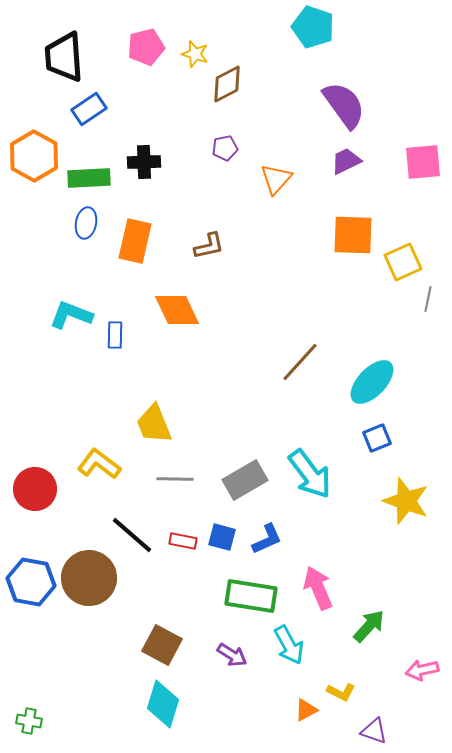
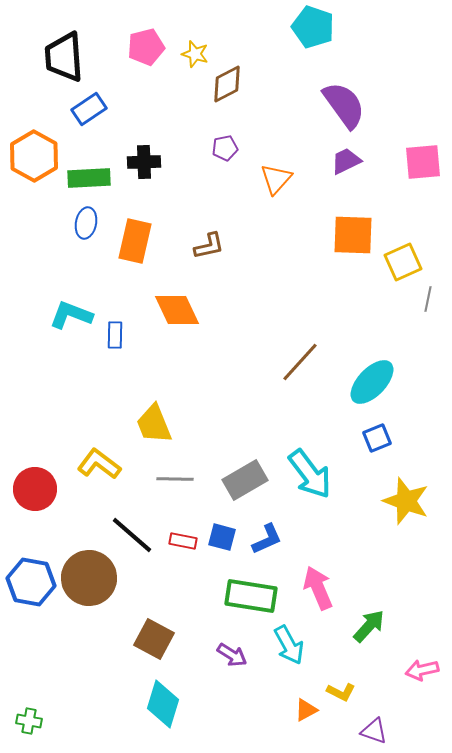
brown square at (162, 645): moved 8 px left, 6 px up
